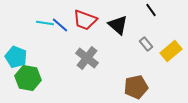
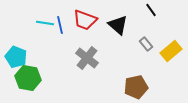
blue line: rotated 36 degrees clockwise
